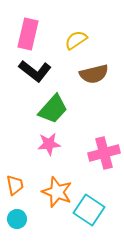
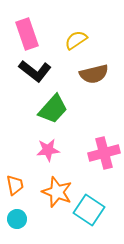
pink rectangle: moved 1 px left; rotated 32 degrees counterclockwise
pink star: moved 1 px left, 6 px down
